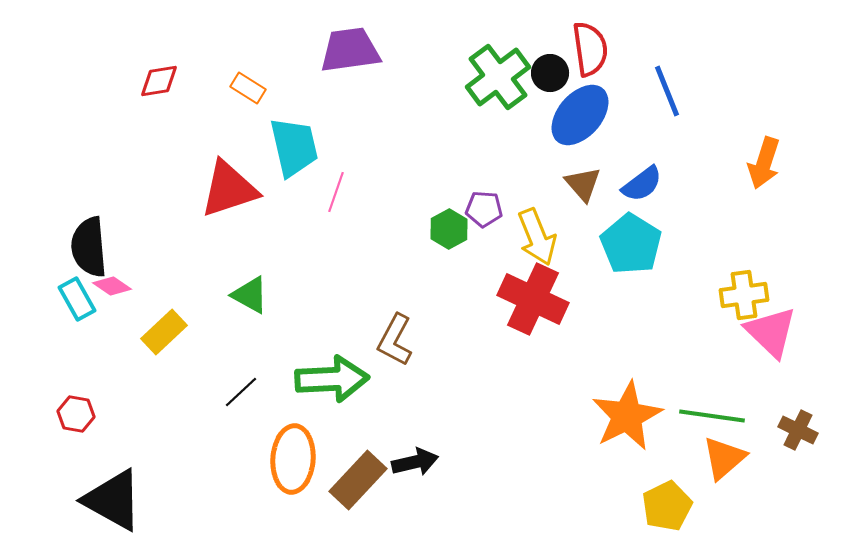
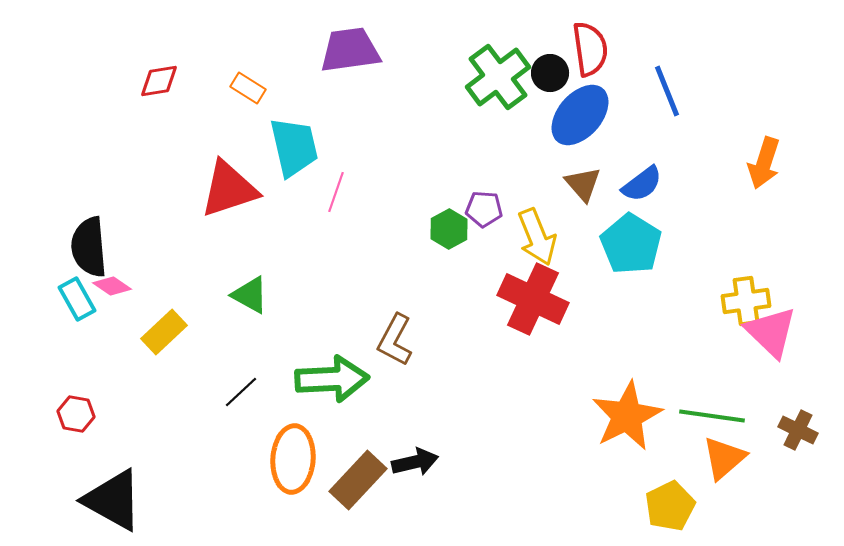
yellow cross: moved 2 px right, 6 px down
yellow pentagon: moved 3 px right
